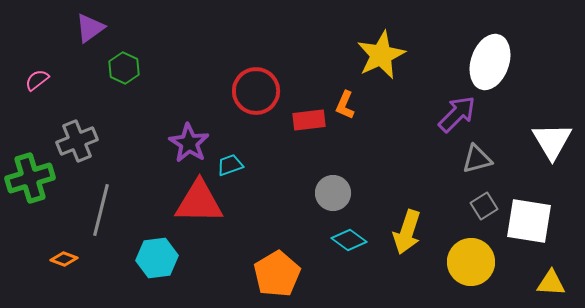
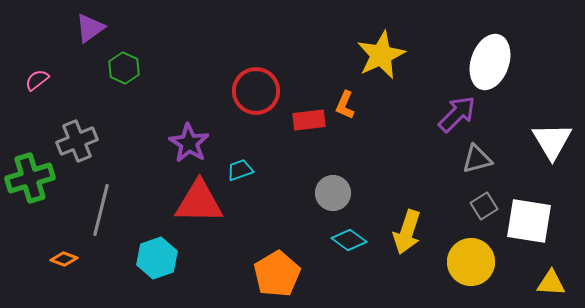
cyan trapezoid: moved 10 px right, 5 px down
cyan hexagon: rotated 12 degrees counterclockwise
